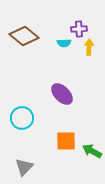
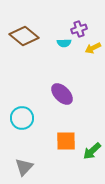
purple cross: rotated 14 degrees counterclockwise
yellow arrow: moved 4 px right, 1 px down; rotated 119 degrees counterclockwise
green arrow: rotated 72 degrees counterclockwise
